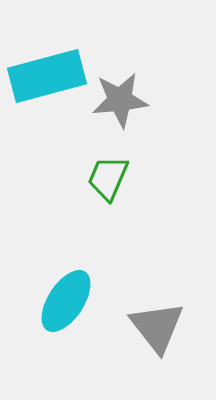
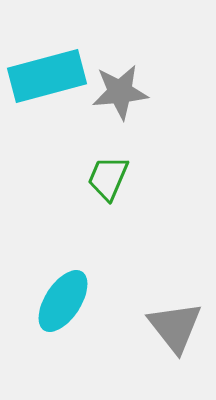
gray star: moved 8 px up
cyan ellipse: moved 3 px left
gray triangle: moved 18 px right
